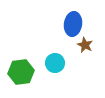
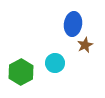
brown star: rotated 21 degrees clockwise
green hexagon: rotated 20 degrees counterclockwise
